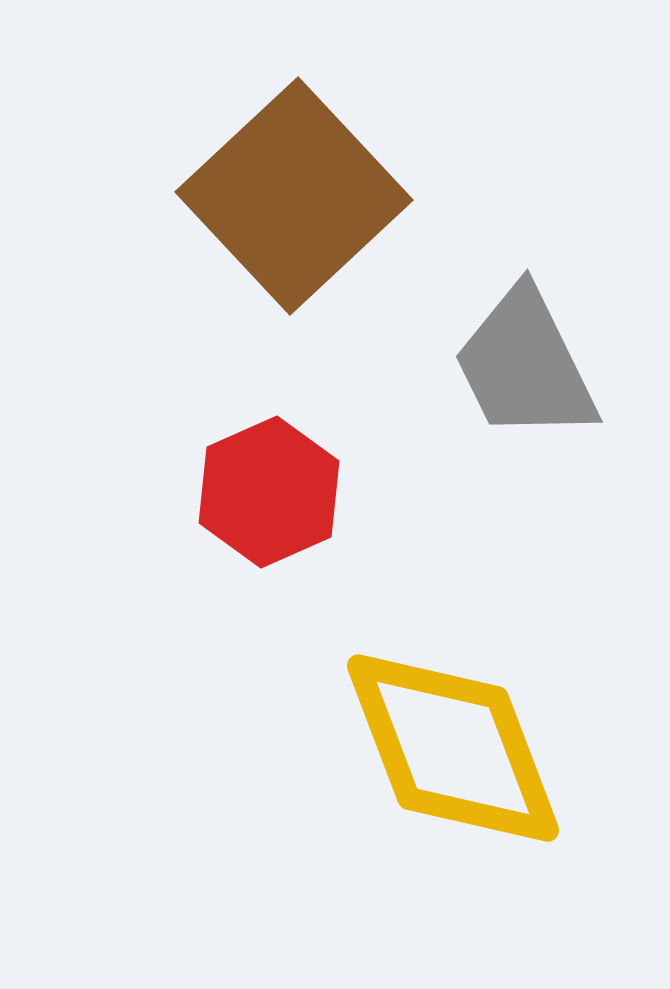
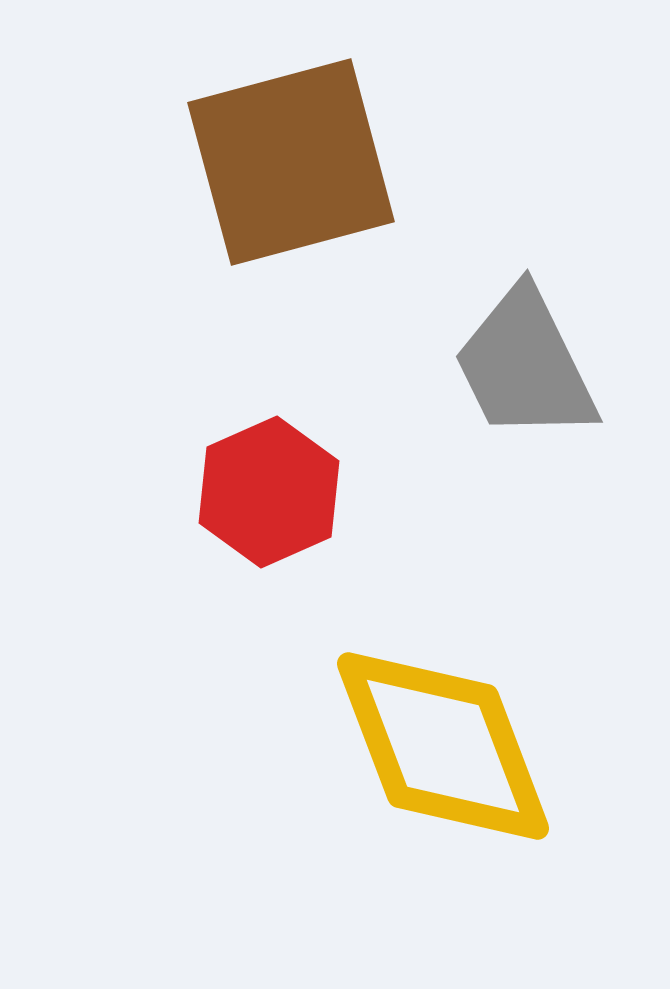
brown square: moved 3 px left, 34 px up; rotated 28 degrees clockwise
yellow diamond: moved 10 px left, 2 px up
